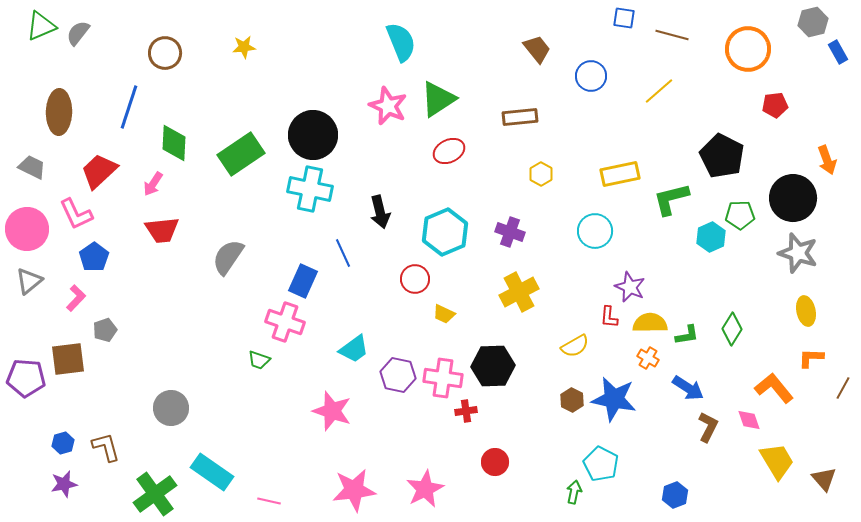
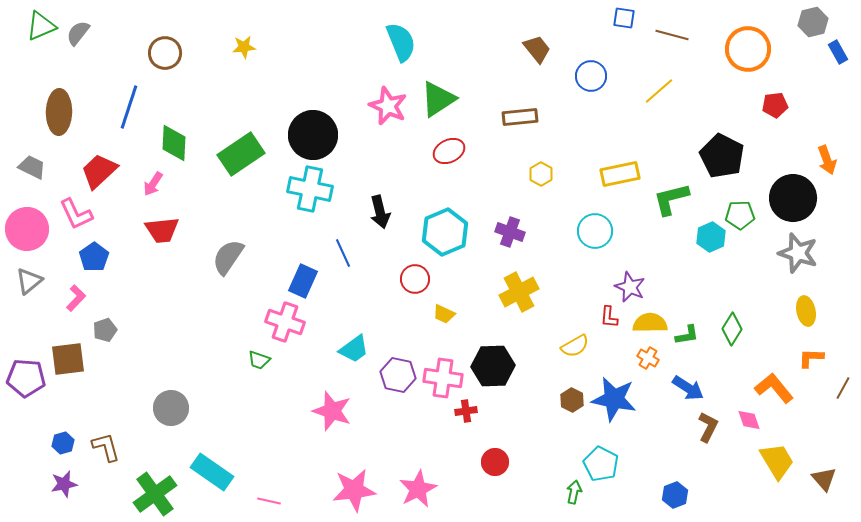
pink star at (425, 489): moved 7 px left
